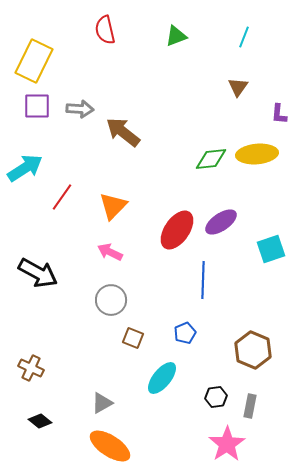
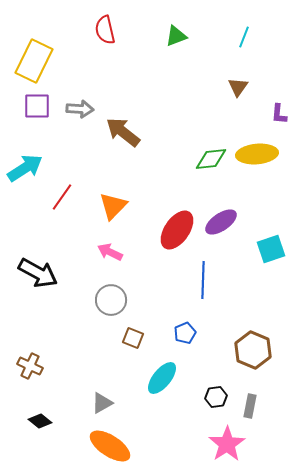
brown cross: moved 1 px left, 2 px up
